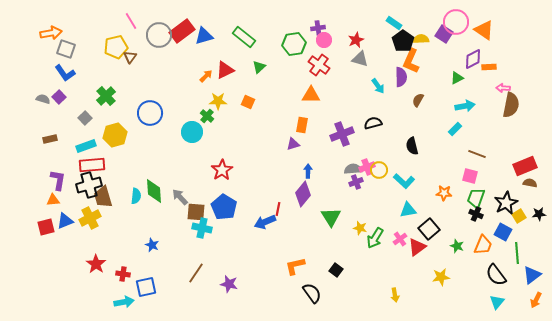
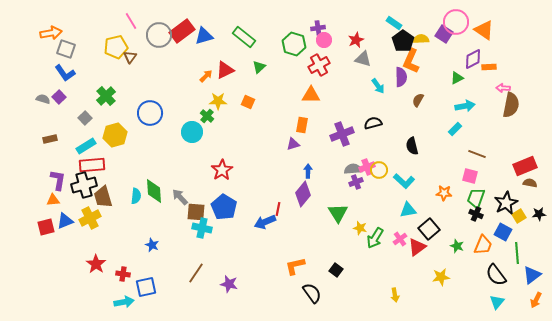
green hexagon at (294, 44): rotated 25 degrees clockwise
gray triangle at (360, 59): moved 3 px right
red cross at (319, 65): rotated 25 degrees clockwise
cyan rectangle at (86, 146): rotated 12 degrees counterclockwise
black cross at (89, 185): moved 5 px left
green triangle at (331, 217): moved 7 px right, 4 px up
